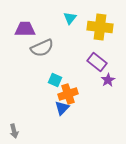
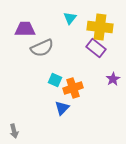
purple rectangle: moved 1 px left, 14 px up
purple star: moved 5 px right, 1 px up
orange cross: moved 5 px right, 6 px up
